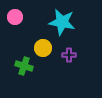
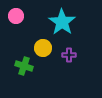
pink circle: moved 1 px right, 1 px up
cyan star: rotated 24 degrees clockwise
